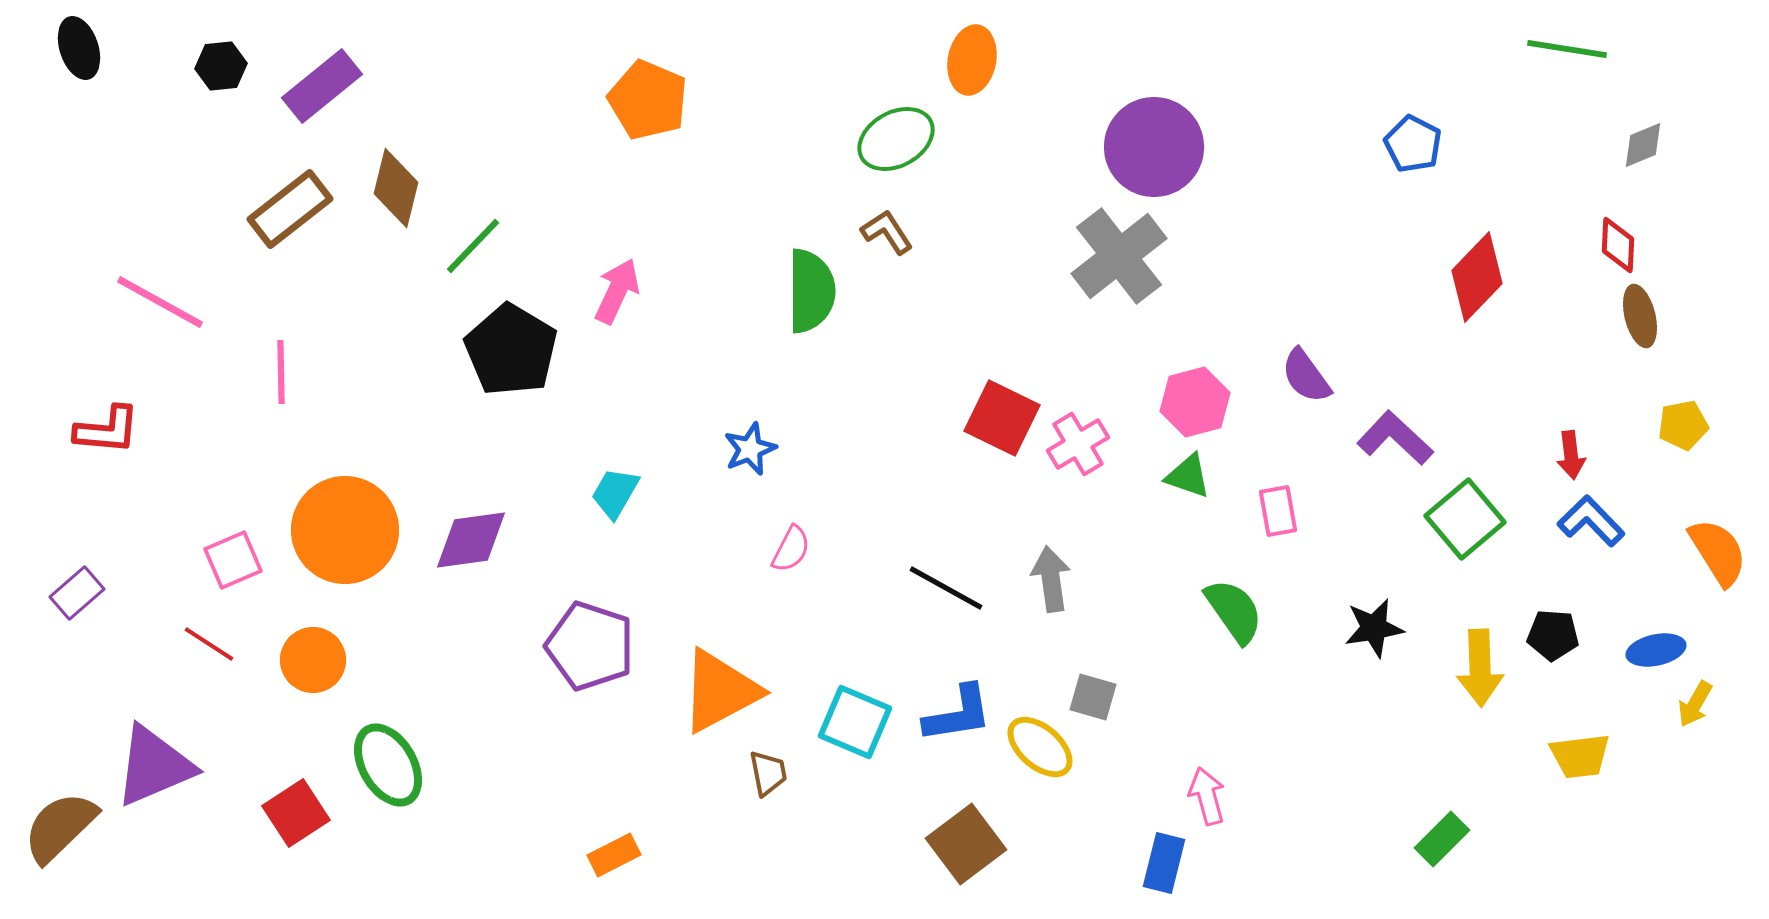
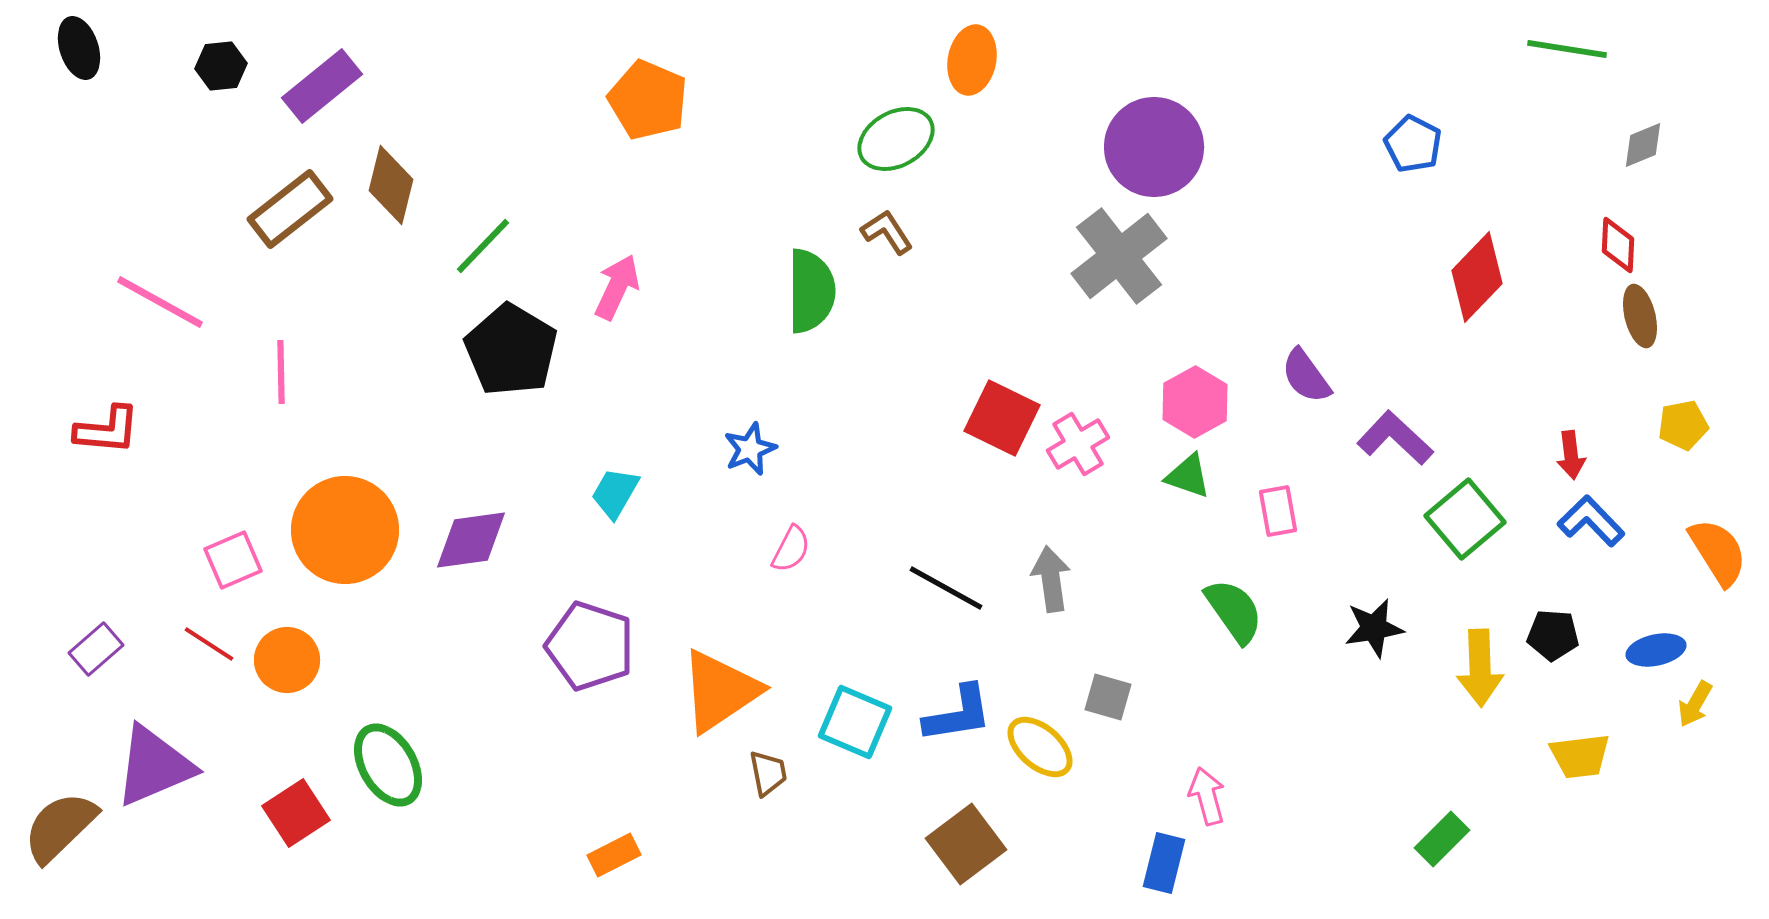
brown diamond at (396, 188): moved 5 px left, 3 px up
green line at (473, 246): moved 10 px right
pink arrow at (617, 291): moved 4 px up
pink hexagon at (1195, 402): rotated 14 degrees counterclockwise
purple rectangle at (77, 593): moved 19 px right, 56 px down
orange circle at (313, 660): moved 26 px left
orange triangle at (720, 691): rotated 6 degrees counterclockwise
gray square at (1093, 697): moved 15 px right
